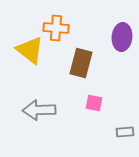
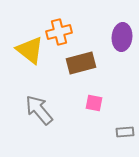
orange cross: moved 3 px right, 4 px down; rotated 20 degrees counterclockwise
brown rectangle: rotated 60 degrees clockwise
gray arrow: rotated 52 degrees clockwise
